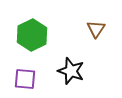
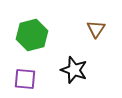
green hexagon: rotated 12 degrees clockwise
black star: moved 3 px right, 1 px up
